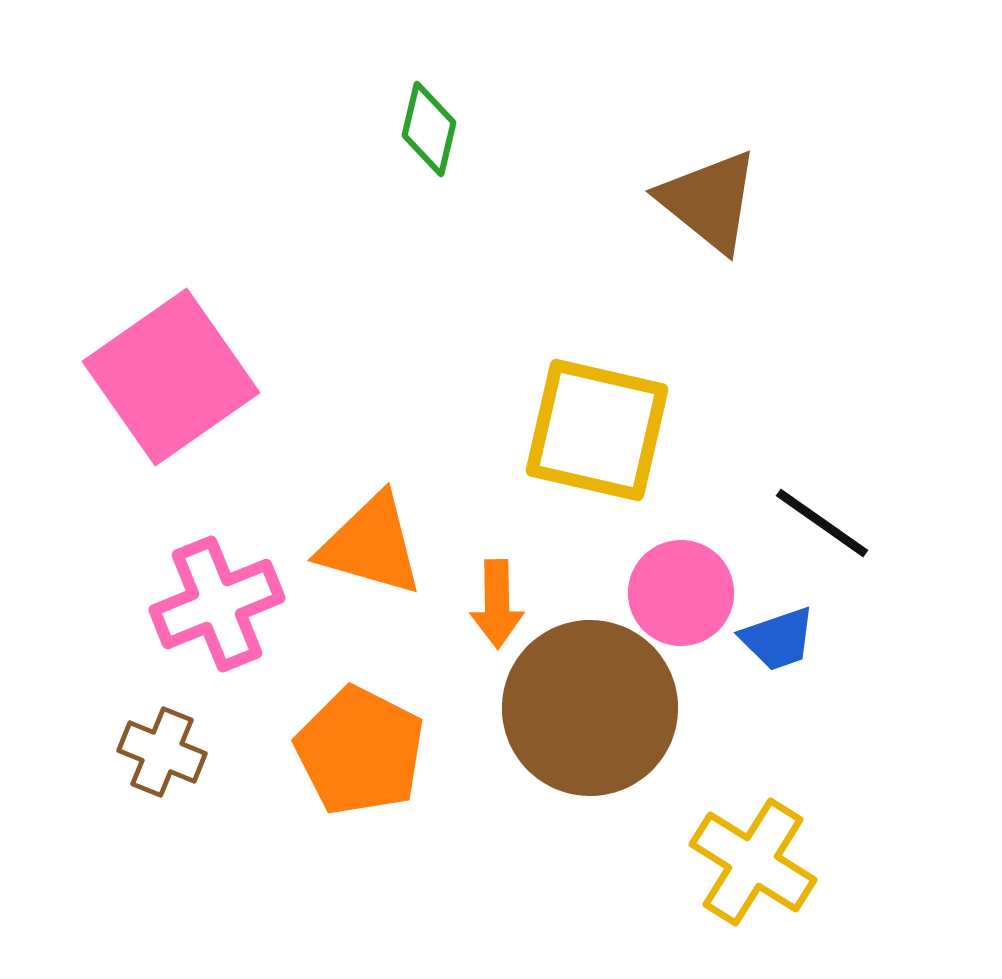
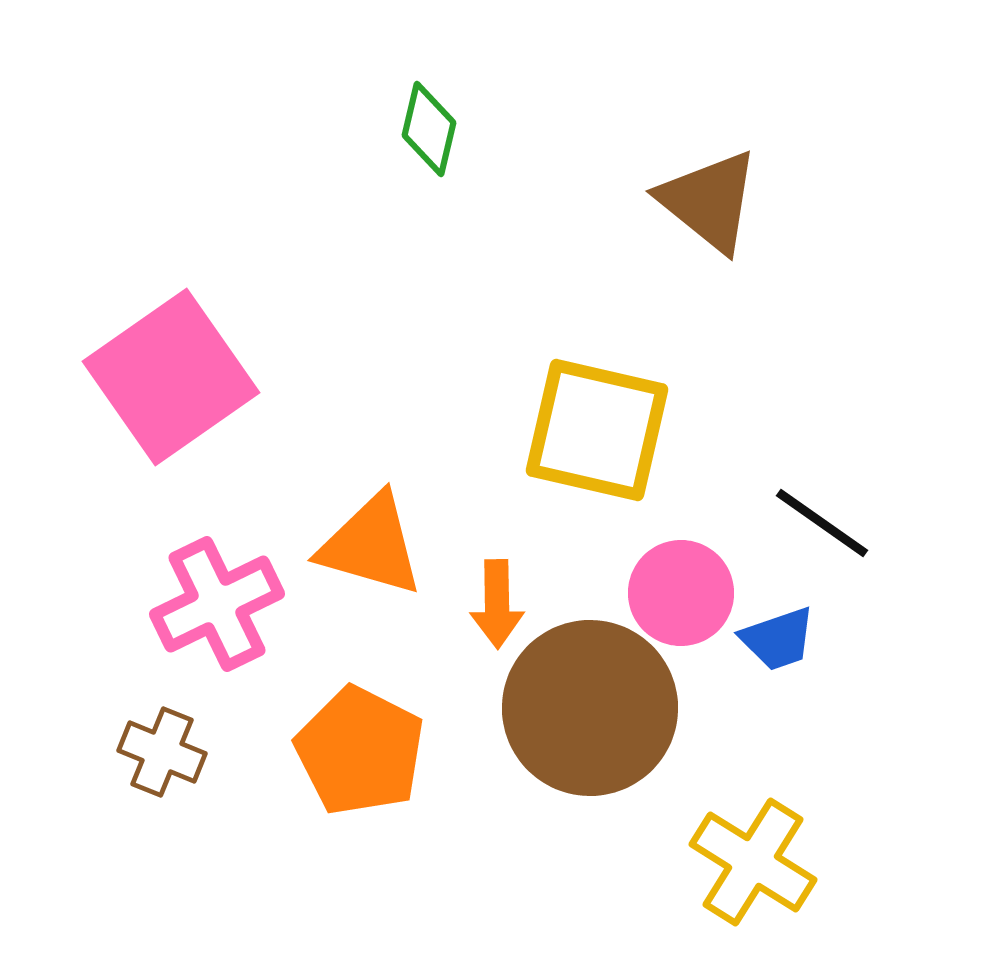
pink cross: rotated 4 degrees counterclockwise
